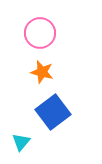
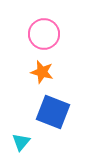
pink circle: moved 4 px right, 1 px down
blue square: rotated 32 degrees counterclockwise
